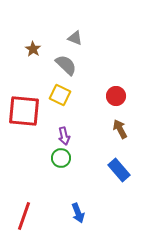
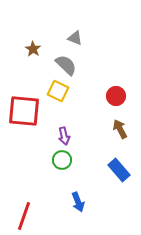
yellow square: moved 2 px left, 4 px up
green circle: moved 1 px right, 2 px down
blue arrow: moved 11 px up
